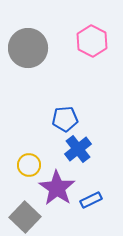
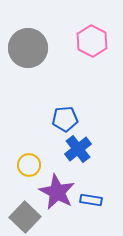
purple star: moved 4 px down; rotated 6 degrees counterclockwise
blue rectangle: rotated 35 degrees clockwise
